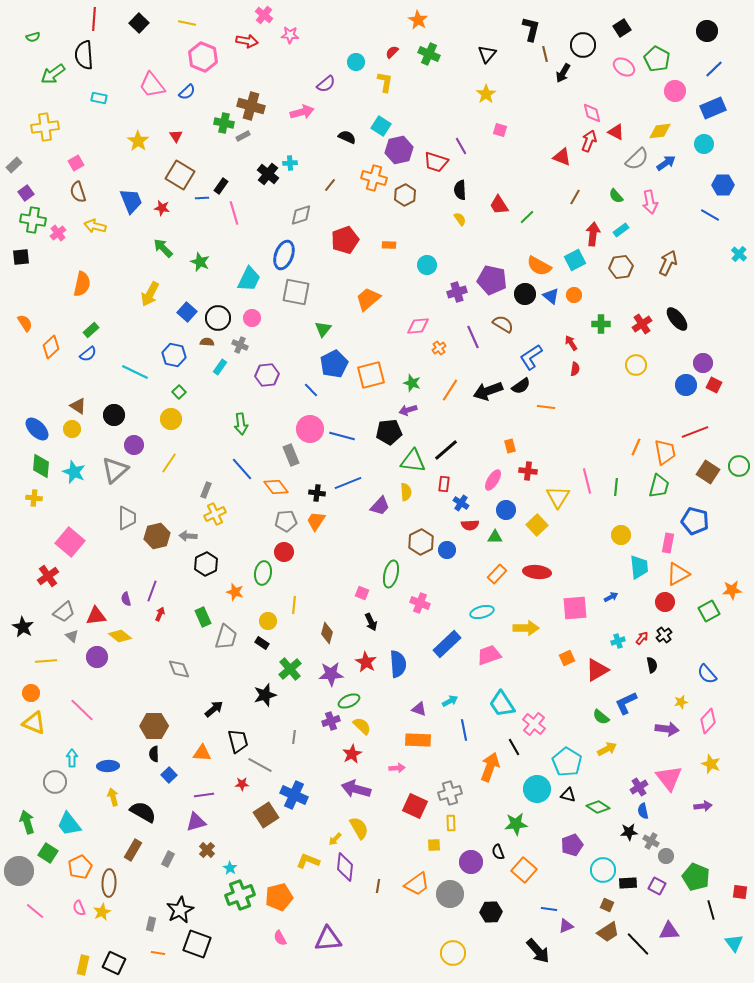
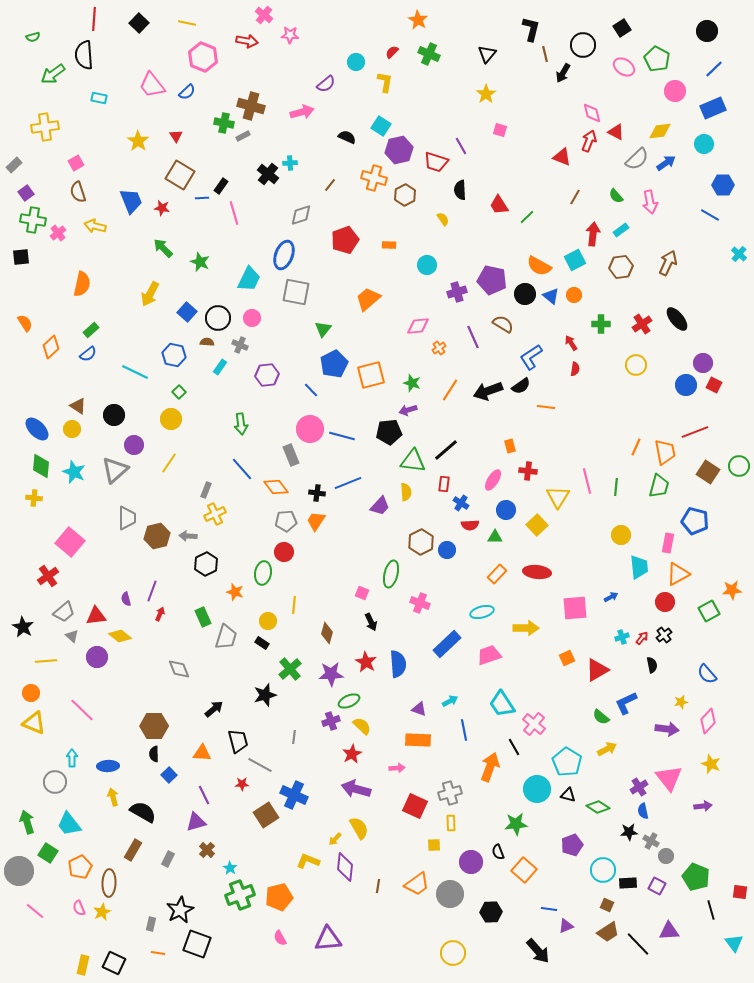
yellow semicircle at (460, 219): moved 17 px left
cyan cross at (618, 641): moved 4 px right, 4 px up
purple line at (204, 795): rotated 72 degrees clockwise
